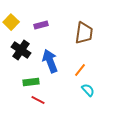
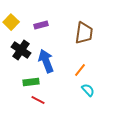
blue arrow: moved 4 px left
